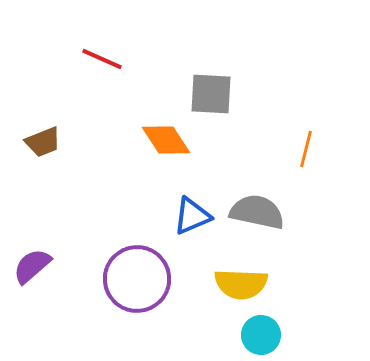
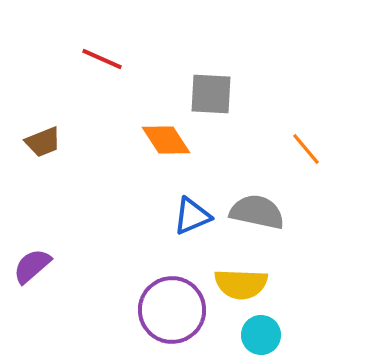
orange line: rotated 54 degrees counterclockwise
purple circle: moved 35 px right, 31 px down
